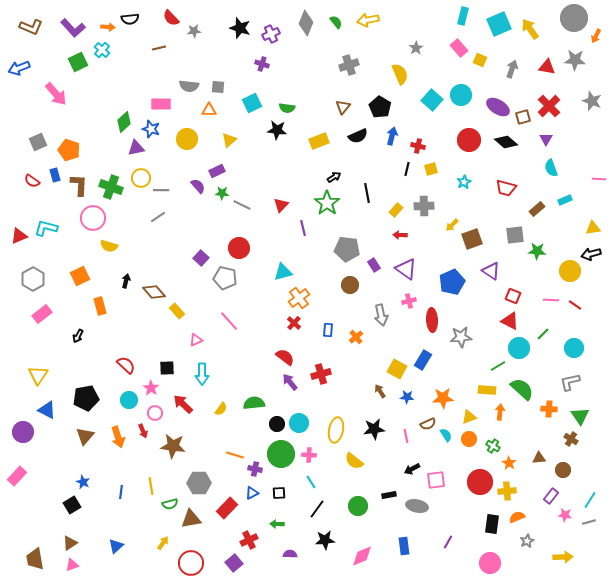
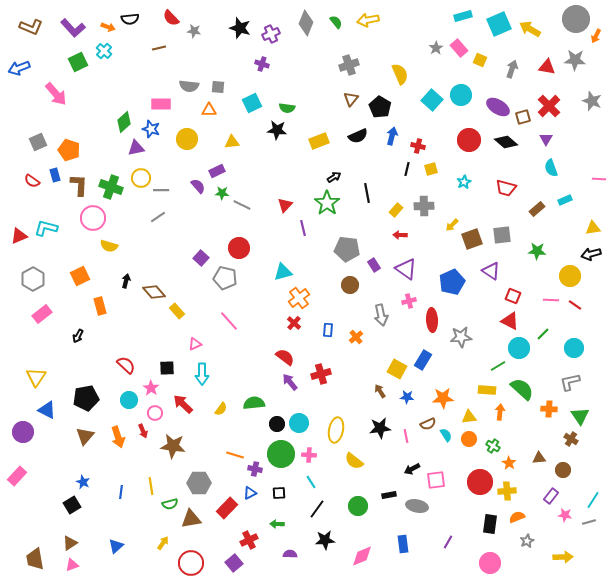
cyan rectangle at (463, 16): rotated 60 degrees clockwise
gray circle at (574, 18): moved 2 px right, 1 px down
orange arrow at (108, 27): rotated 16 degrees clockwise
yellow arrow at (530, 29): rotated 25 degrees counterclockwise
gray star at (194, 31): rotated 16 degrees clockwise
gray star at (416, 48): moved 20 px right
cyan cross at (102, 50): moved 2 px right, 1 px down
brown triangle at (343, 107): moved 8 px right, 8 px up
yellow triangle at (229, 140): moved 3 px right, 2 px down; rotated 35 degrees clockwise
red triangle at (281, 205): moved 4 px right
gray square at (515, 235): moved 13 px left
yellow circle at (570, 271): moved 5 px down
pink triangle at (196, 340): moved 1 px left, 4 px down
yellow triangle at (38, 375): moved 2 px left, 2 px down
yellow triangle at (469, 417): rotated 14 degrees clockwise
black star at (374, 429): moved 6 px right, 1 px up
blue triangle at (252, 493): moved 2 px left
cyan line at (590, 500): moved 3 px right
black rectangle at (492, 524): moved 2 px left
blue rectangle at (404, 546): moved 1 px left, 2 px up
